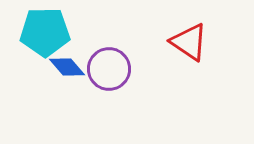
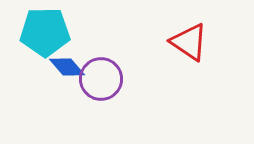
purple circle: moved 8 px left, 10 px down
